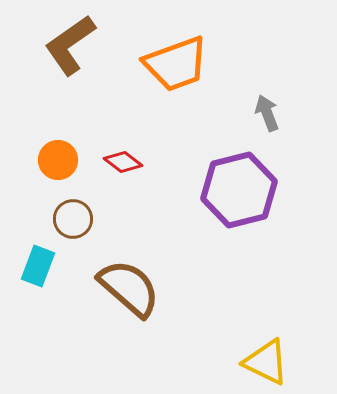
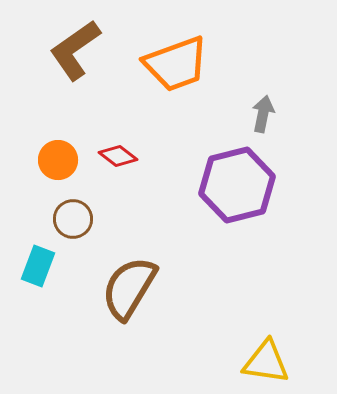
brown L-shape: moved 5 px right, 5 px down
gray arrow: moved 4 px left, 1 px down; rotated 33 degrees clockwise
red diamond: moved 5 px left, 6 px up
purple hexagon: moved 2 px left, 5 px up
brown semicircle: rotated 100 degrees counterclockwise
yellow triangle: rotated 18 degrees counterclockwise
